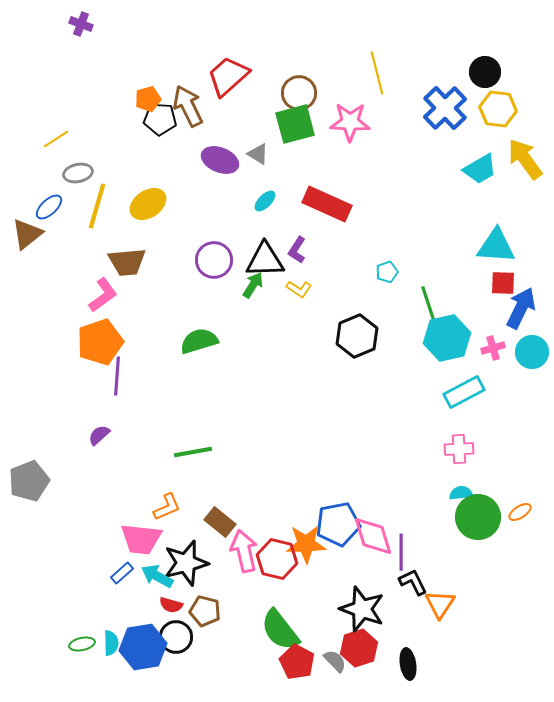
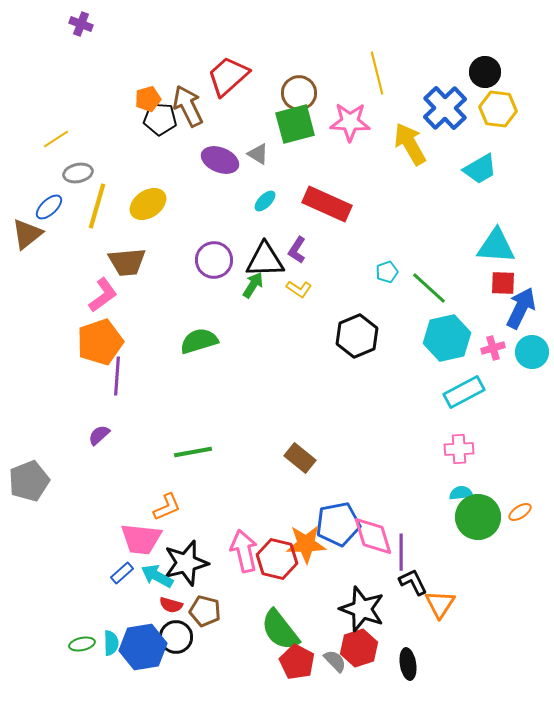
yellow arrow at (525, 159): moved 115 px left, 15 px up; rotated 6 degrees clockwise
green line at (429, 306): moved 18 px up; rotated 30 degrees counterclockwise
brown rectangle at (220, 522): moved 80 px right, 64 px up
